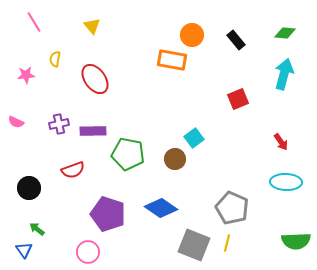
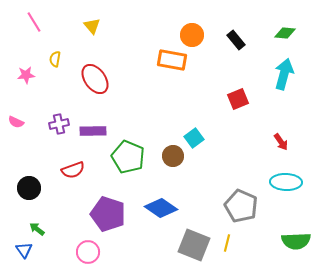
green pentagon: moved 3 px down; rotated 12 degrees clockwise
brown circle: moved 2 px left, 3 px up
gray pentagon: moved 9 px right, 2 px up
